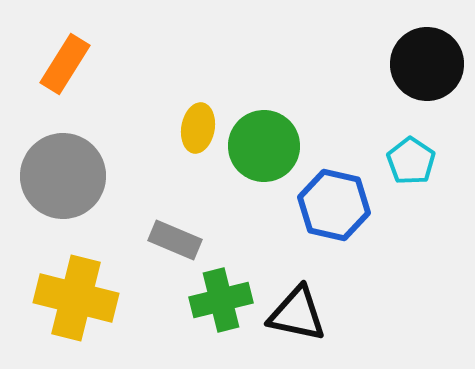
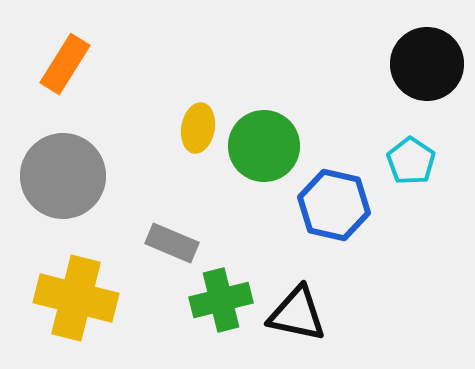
gray rectangle: moved 3 px left, 3 px down
